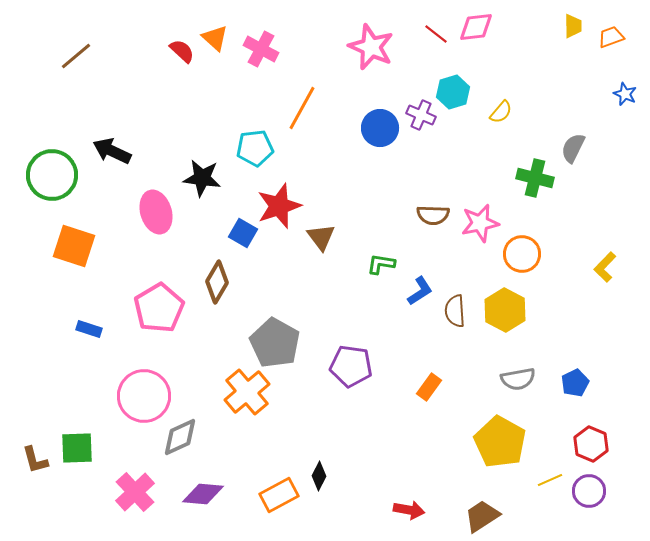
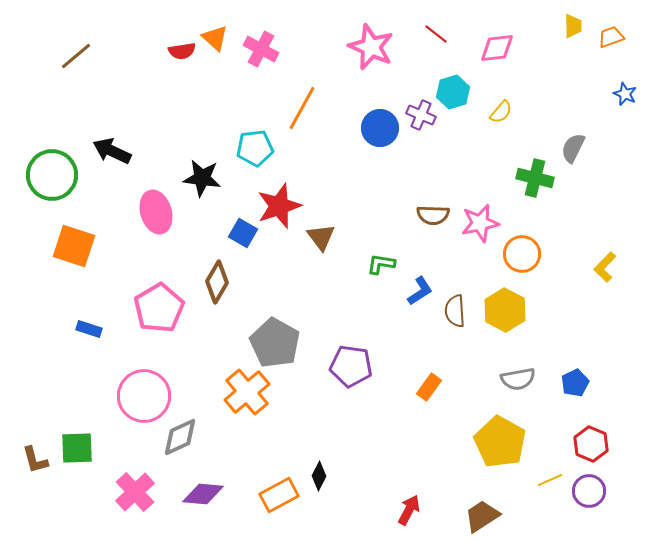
pink diamond at (476, 27): moved 21 px right, 21 px down
red semicircle at (182, 51): rotated 128 degrees clockwise
red arrow at (409, 510): rotated 72 degrees counterclockwise
